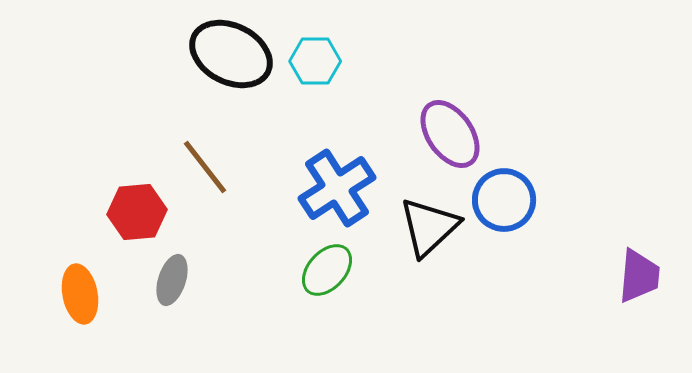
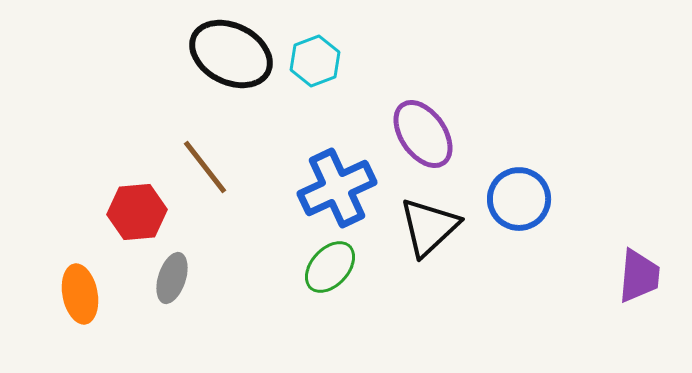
cyan hexagon: rotated 21 degrees counterclockwise
purple ellipse: moved 27 px left
blue cross: rotated 8 degrees clockwise
blue circle: moved 15 px right, 1 px up
green ellipse: moved 3 px right, 3 px up
gray ellipse: moved 2 px up
